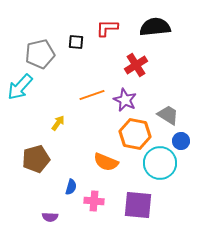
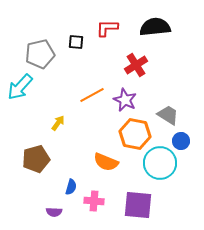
orange line: rotated 10 degrees counterclockwise
purple semicircle: moved 4 px right, 5 px up
